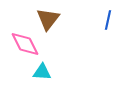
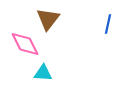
blue line: moved 4 px down
cyan triangle: moved 1 px right, 1 px down
